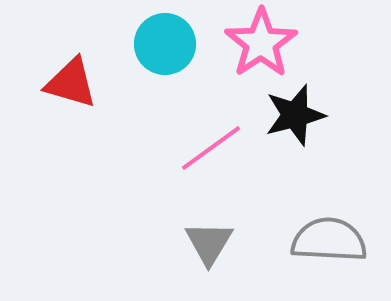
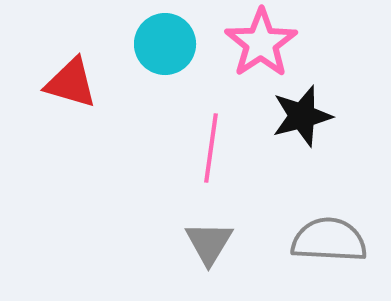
black star: moved 7 px right, 1 px down
pink line: rotated 46 degrees counterclockwise
